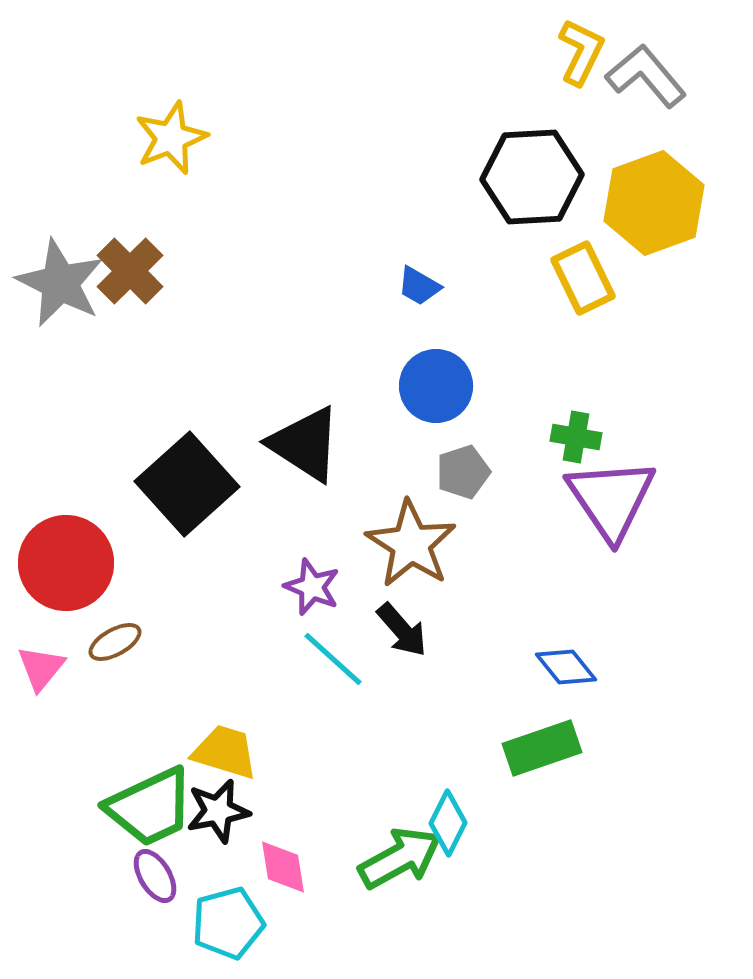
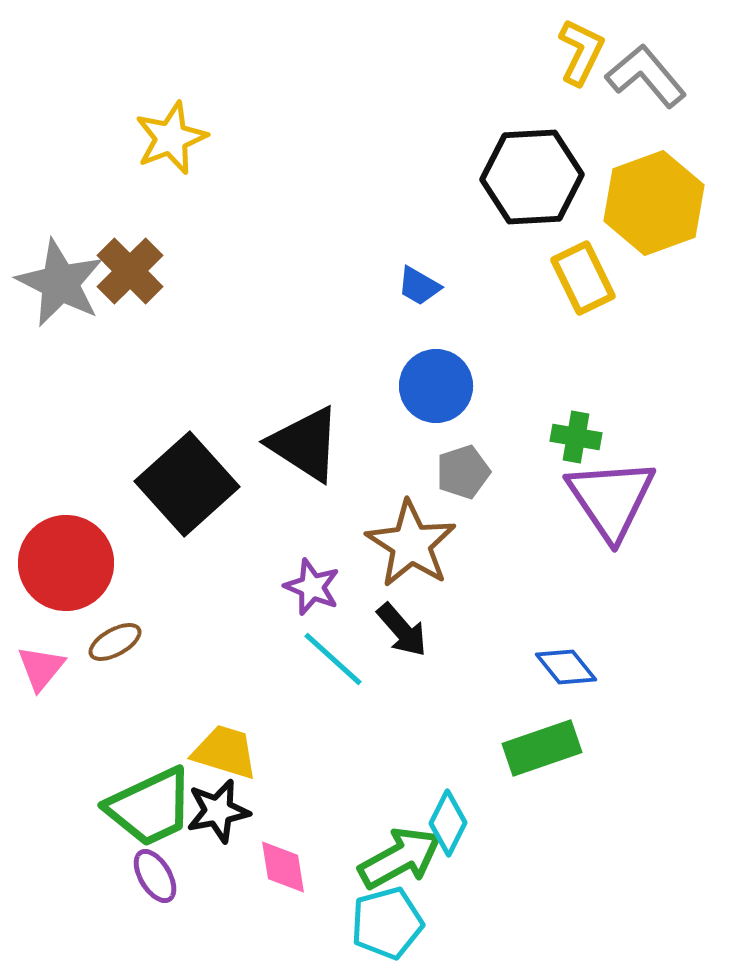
cyan pentagon: moved 159 px right
